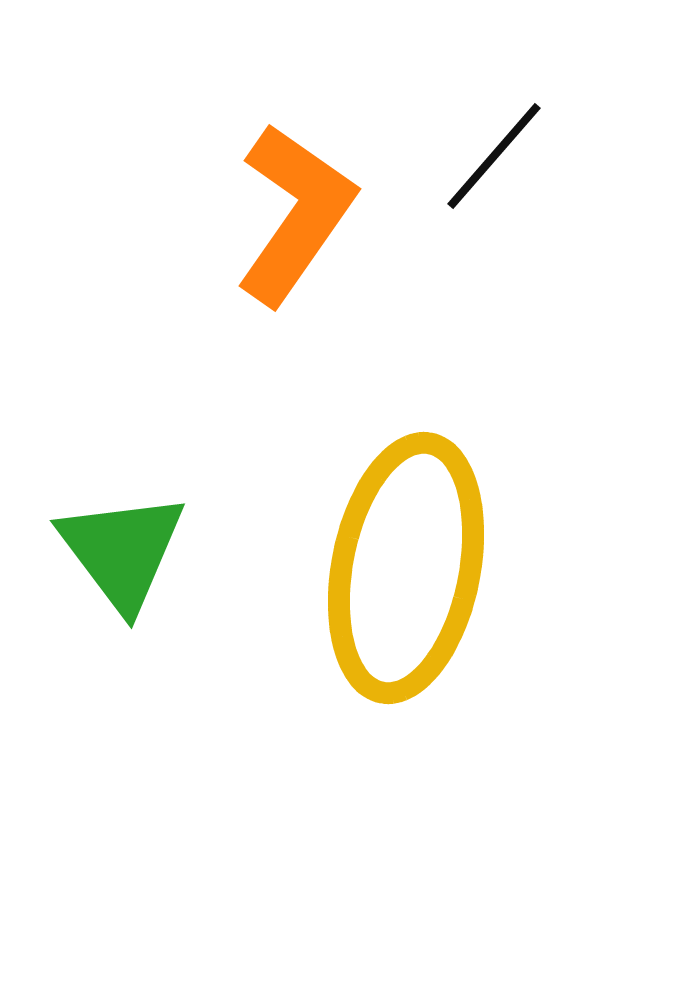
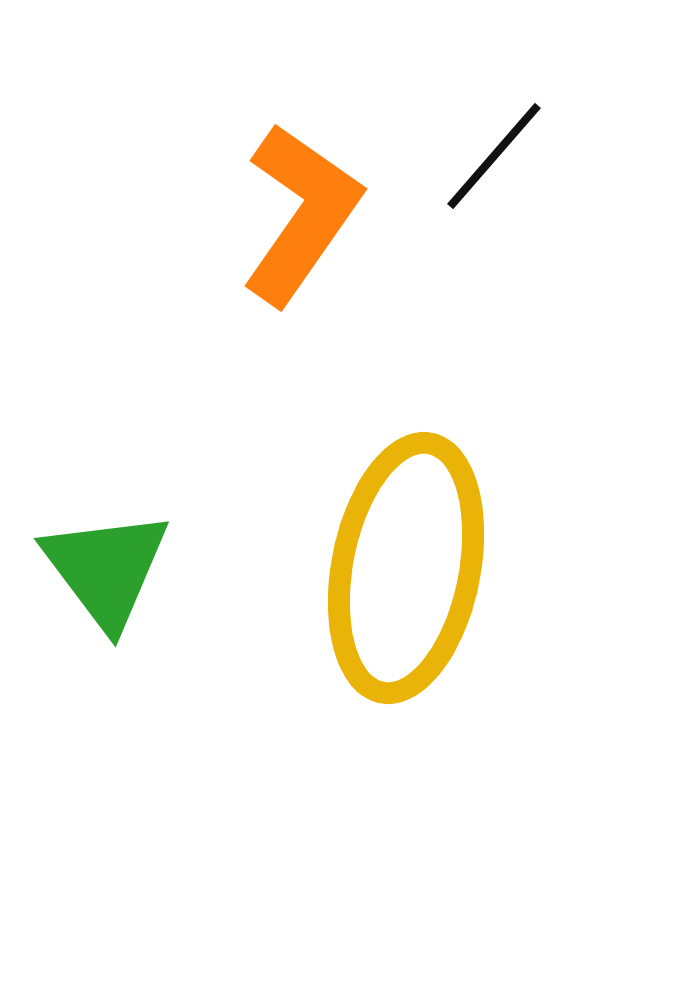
orange L-shape: moved 6 px right
green triangle: moved 16 px left, 18 px down
